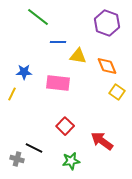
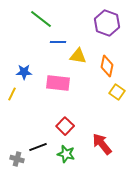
green line: moved 3 px right, 2 px down
orange diamond: rotated 35 degrees clockwise
red arrow: moved 3 px down; rotated 15 degrees clockwise
black line: moved 4 px right, 1 px up; rotated 48 degrees counterclockwise
green star: moved 5 px left, 7 px up; rotated 24 degrees clockwise
